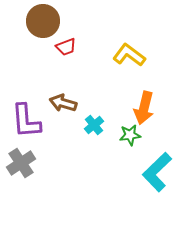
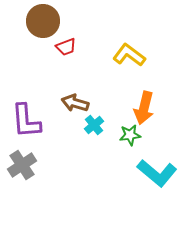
brown arrow: moved 12 px right
gray cross: moved 1 px right, 2 px down
cyan L-shape: moved 1 px down; rotated 96 degrees counterclockwise
